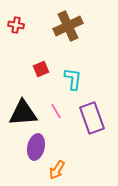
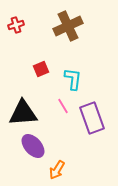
red cross: rotated 28 degrees counterclockwise
pink line: moved 7 px right, 5 px up
purple ellipse: moved 3 px left, 1 px up; rotated 55 degrees counterclockwise
